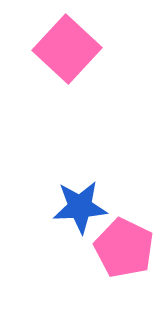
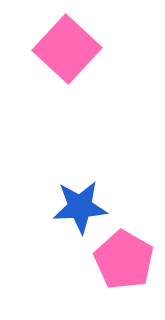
pink pentagon: moved 12 px down; rotated 4 degrees clockwise
